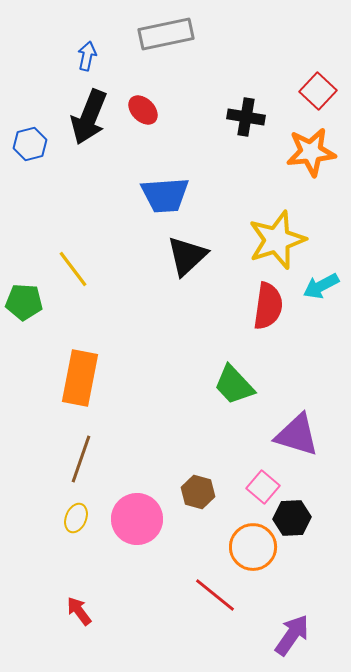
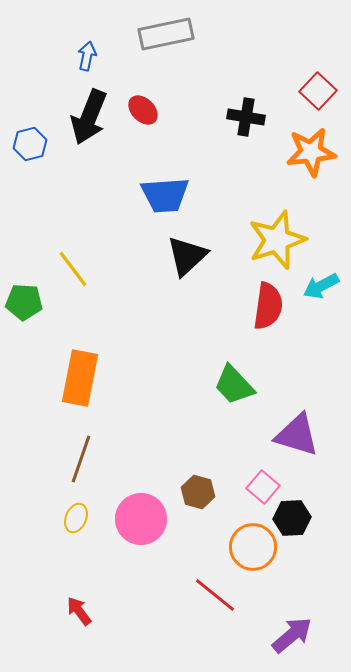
pink circle: moved 4 px right
purple arrow: rotated 15 degrees clockwise
